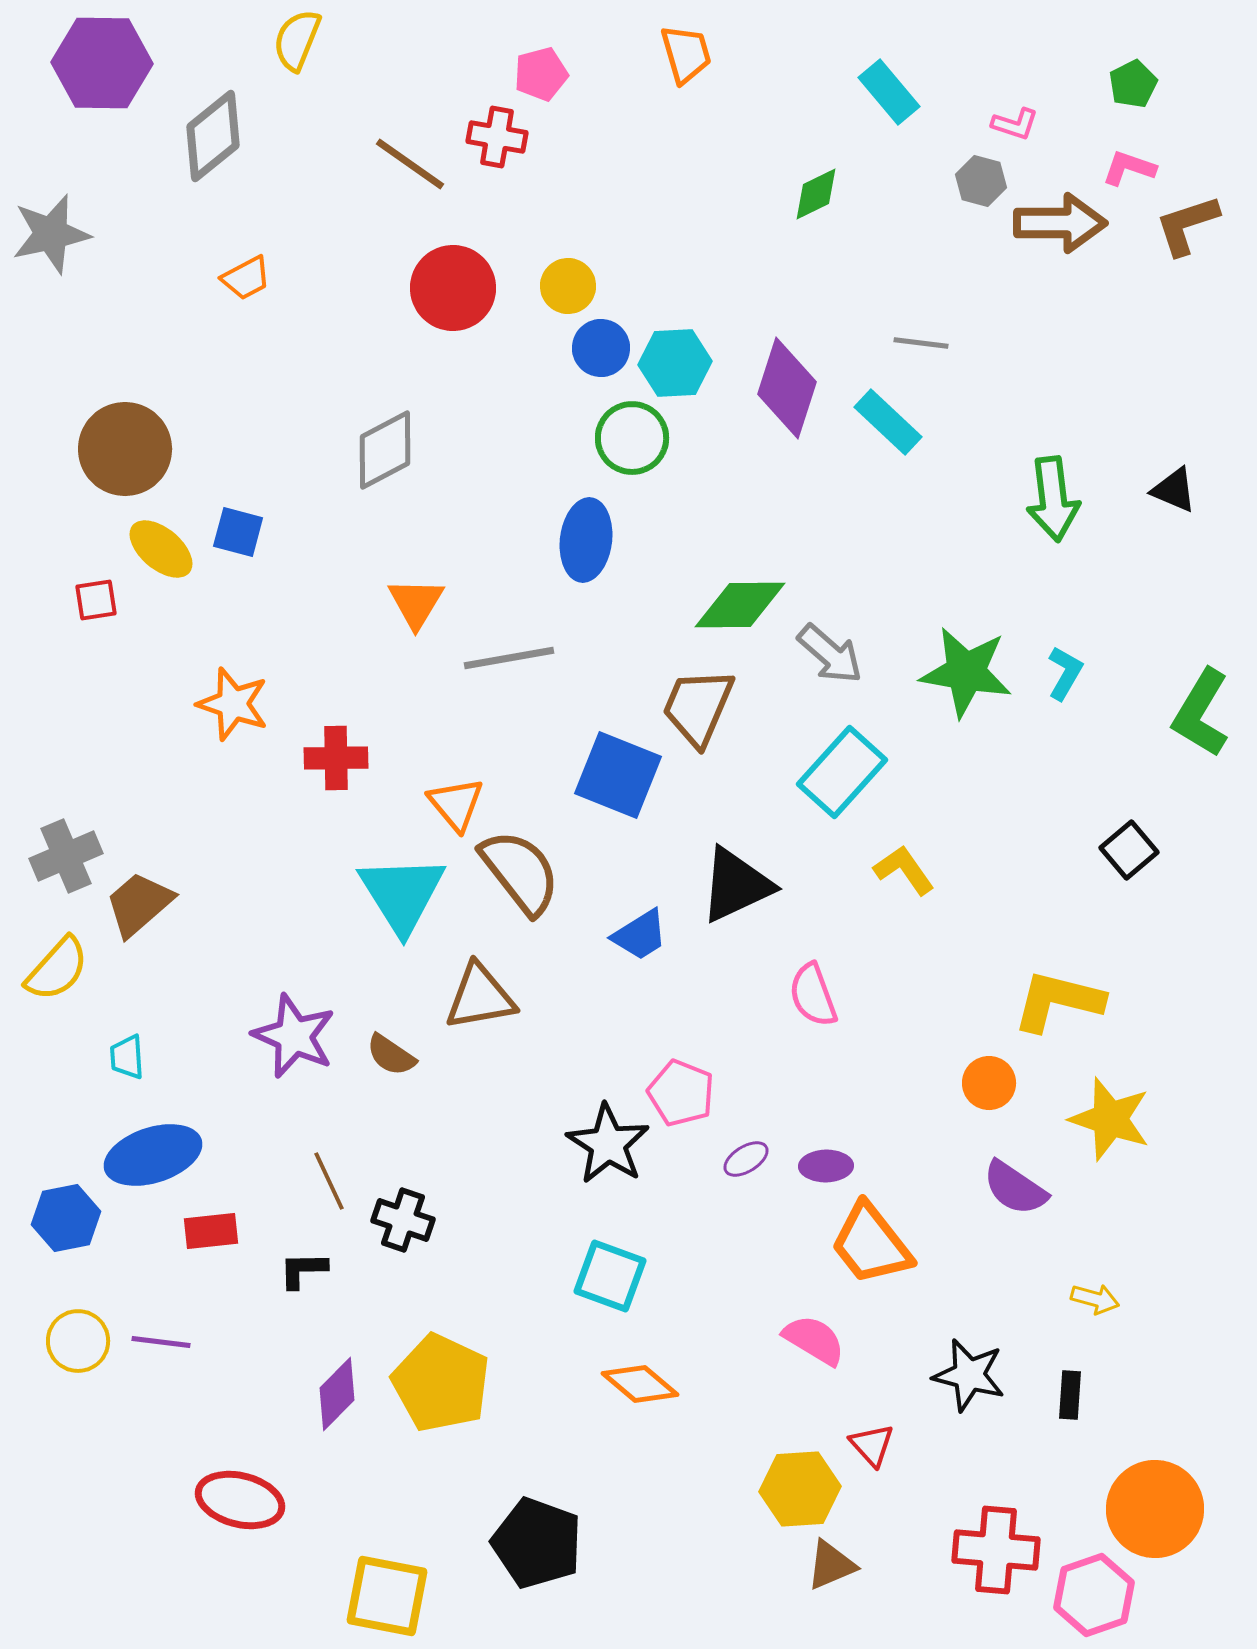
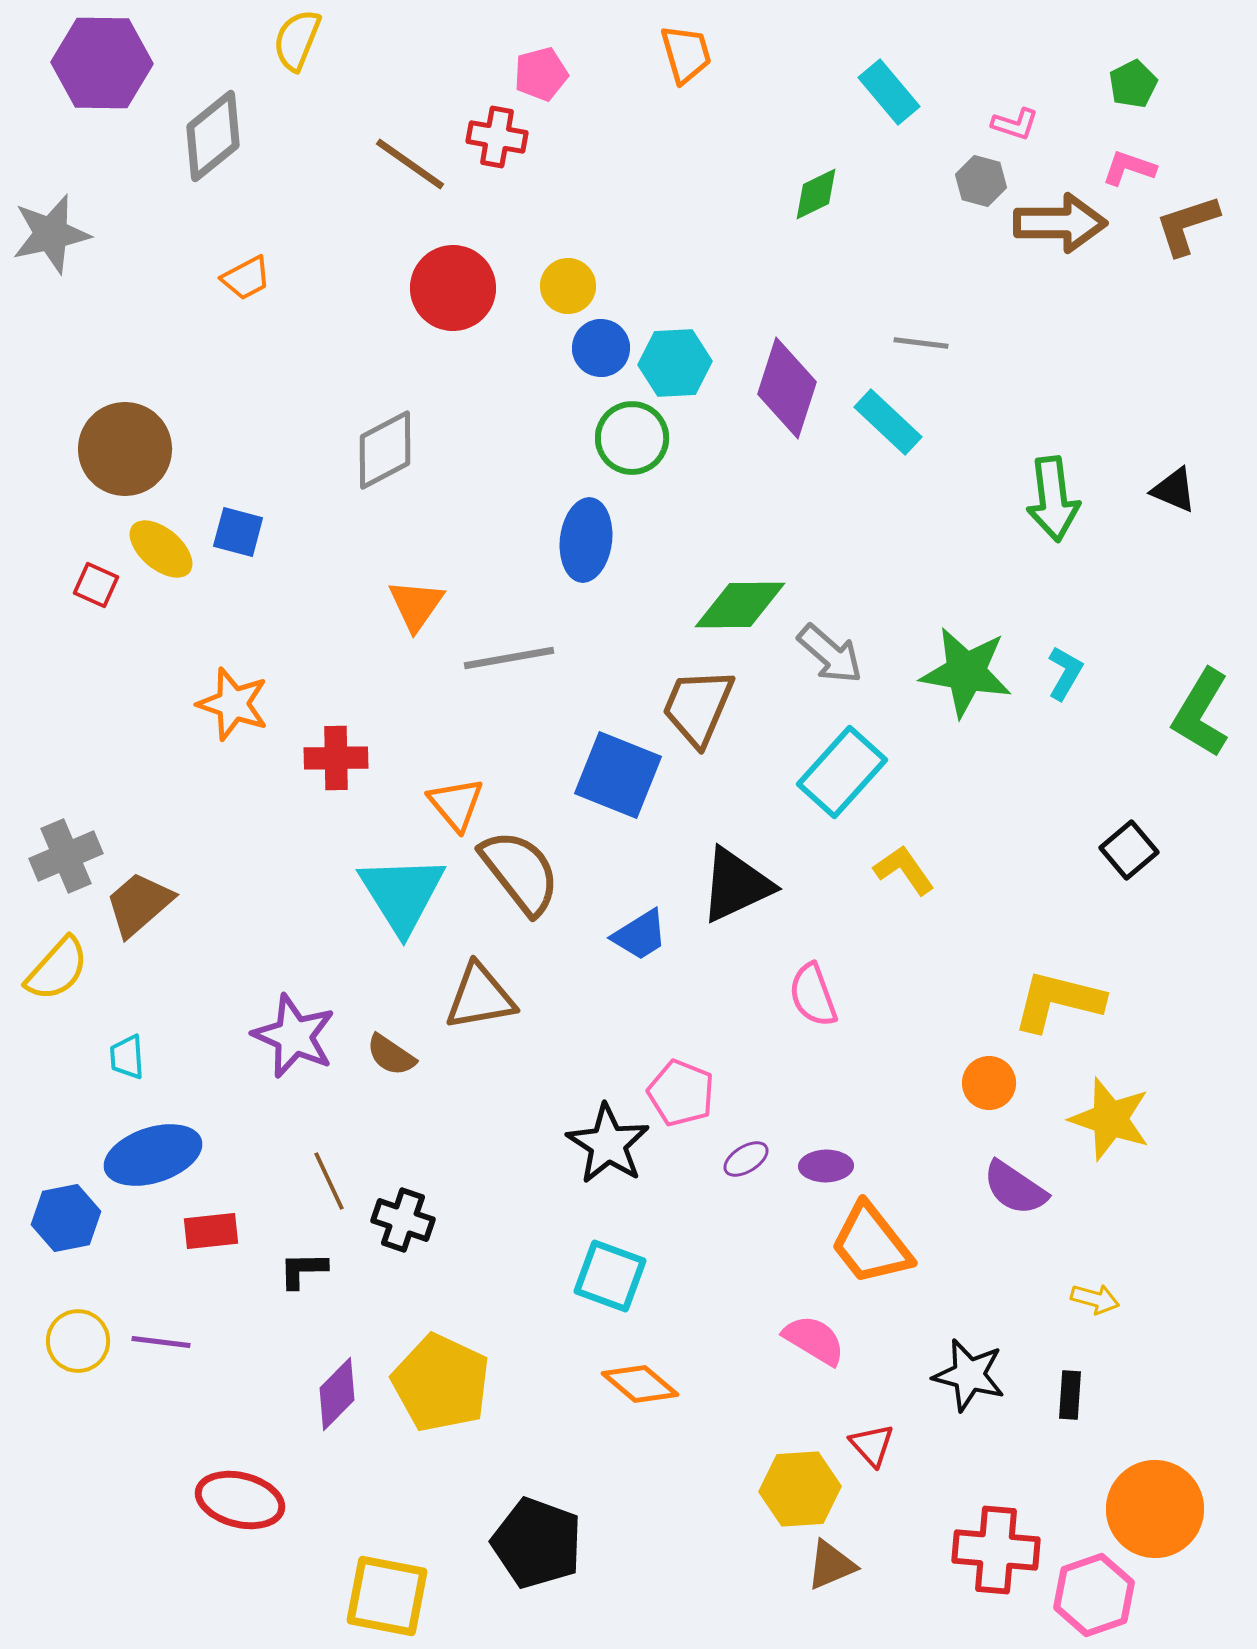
red square at (96, 600): moved 15 px up; rotated 33 degrees clockwise
orange triangle at (416, 603): moved 2 px down; rotated 4 degrees clockwise
